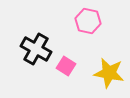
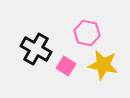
pink hexagon: moved 1 px left, 12 px down
yellow star: moved 6 px left, 8 px up
